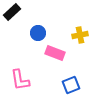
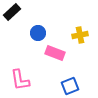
blue square: moved 1 px left, 1 px down
